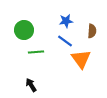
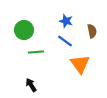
blue star: rotated 24 degrees clockwise
brown semicircle: rotated 16 degrees counterclockwise
orange triangle: moved 1 px left, 5 px down
